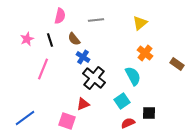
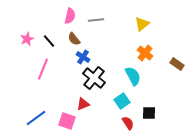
pink semicircle: moved 10 px right
yellow triangle: moved 2 px right, 1 px down
black line: moved 1 px left, 1 px down; rotated 24 degrees counterclockwise
blue line: moved 11 px right
red semicircle: rotated 80 degrees clockwise
